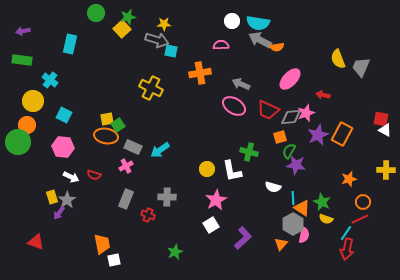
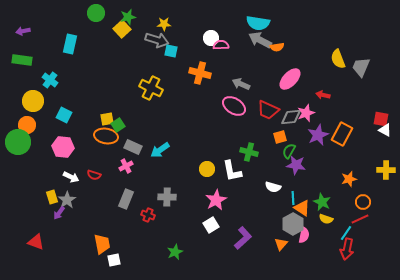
white circle at (232, 21): moved 21 px left, 17 px down
orange cross at (200, 73): rotated 25 degrees clockwise
